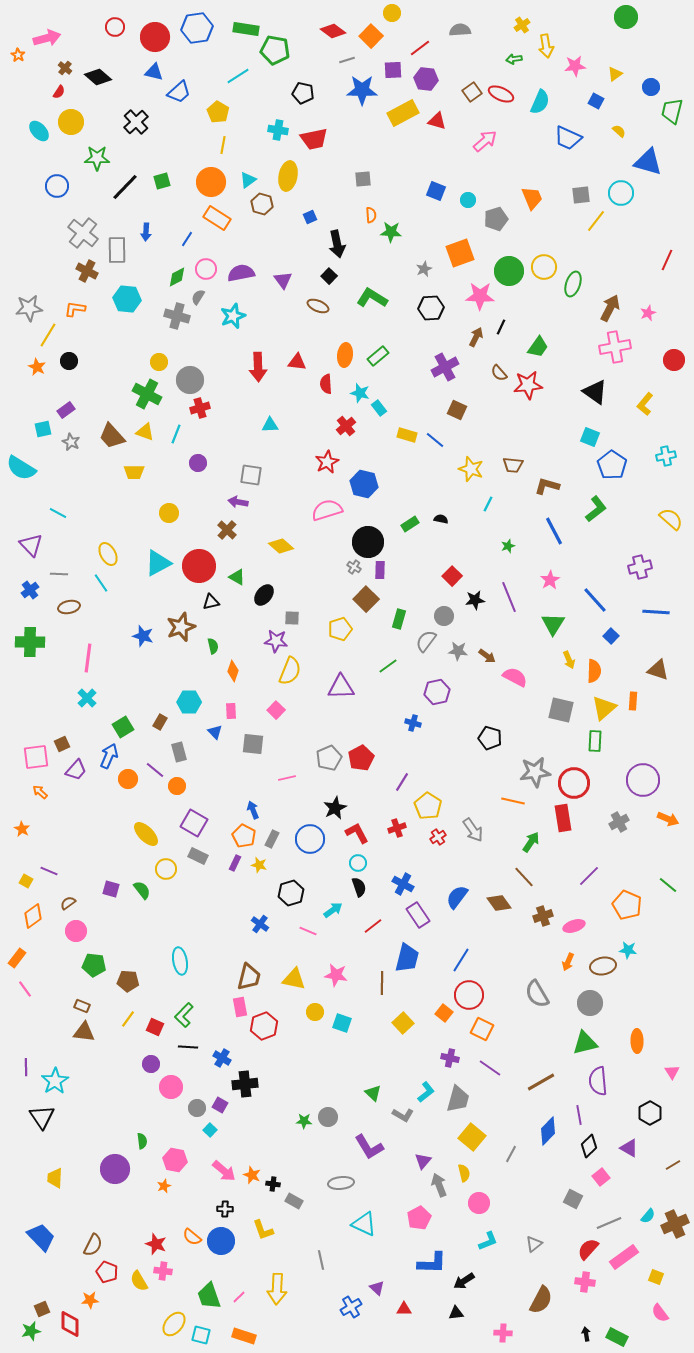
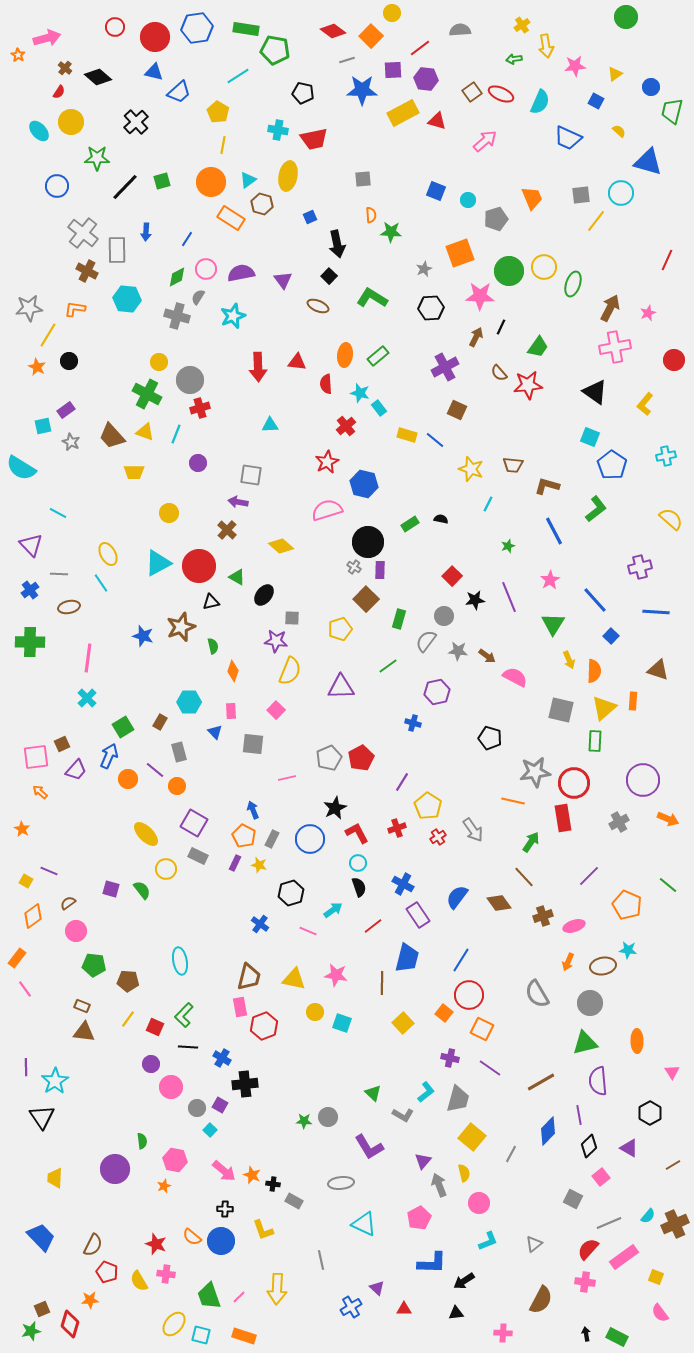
orange rectangle at (217, 218): moved 14 px right
cyan square at (43, 429): moved 3 px up
pink cross at (163, 1271): moved 3 px right, 3 px down
red diamond at (70, 1324): rotated 16 degrees clockwise
